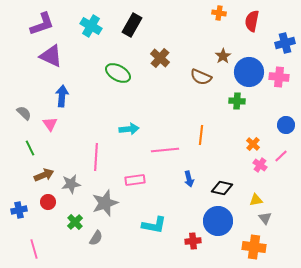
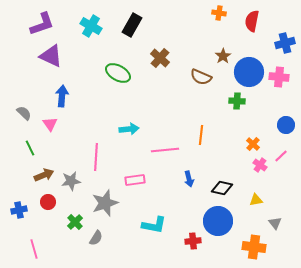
gray star at (71, 184): moved 3 px up
gray triangle at (265, 218): moved 10 px right, 5 px down
